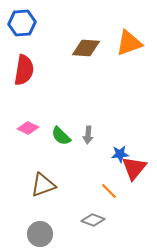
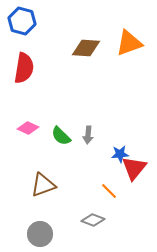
blue hexagon: moved 2 px up; rotated 20 degrees clockwise
red semicircle: moved 2 px up
